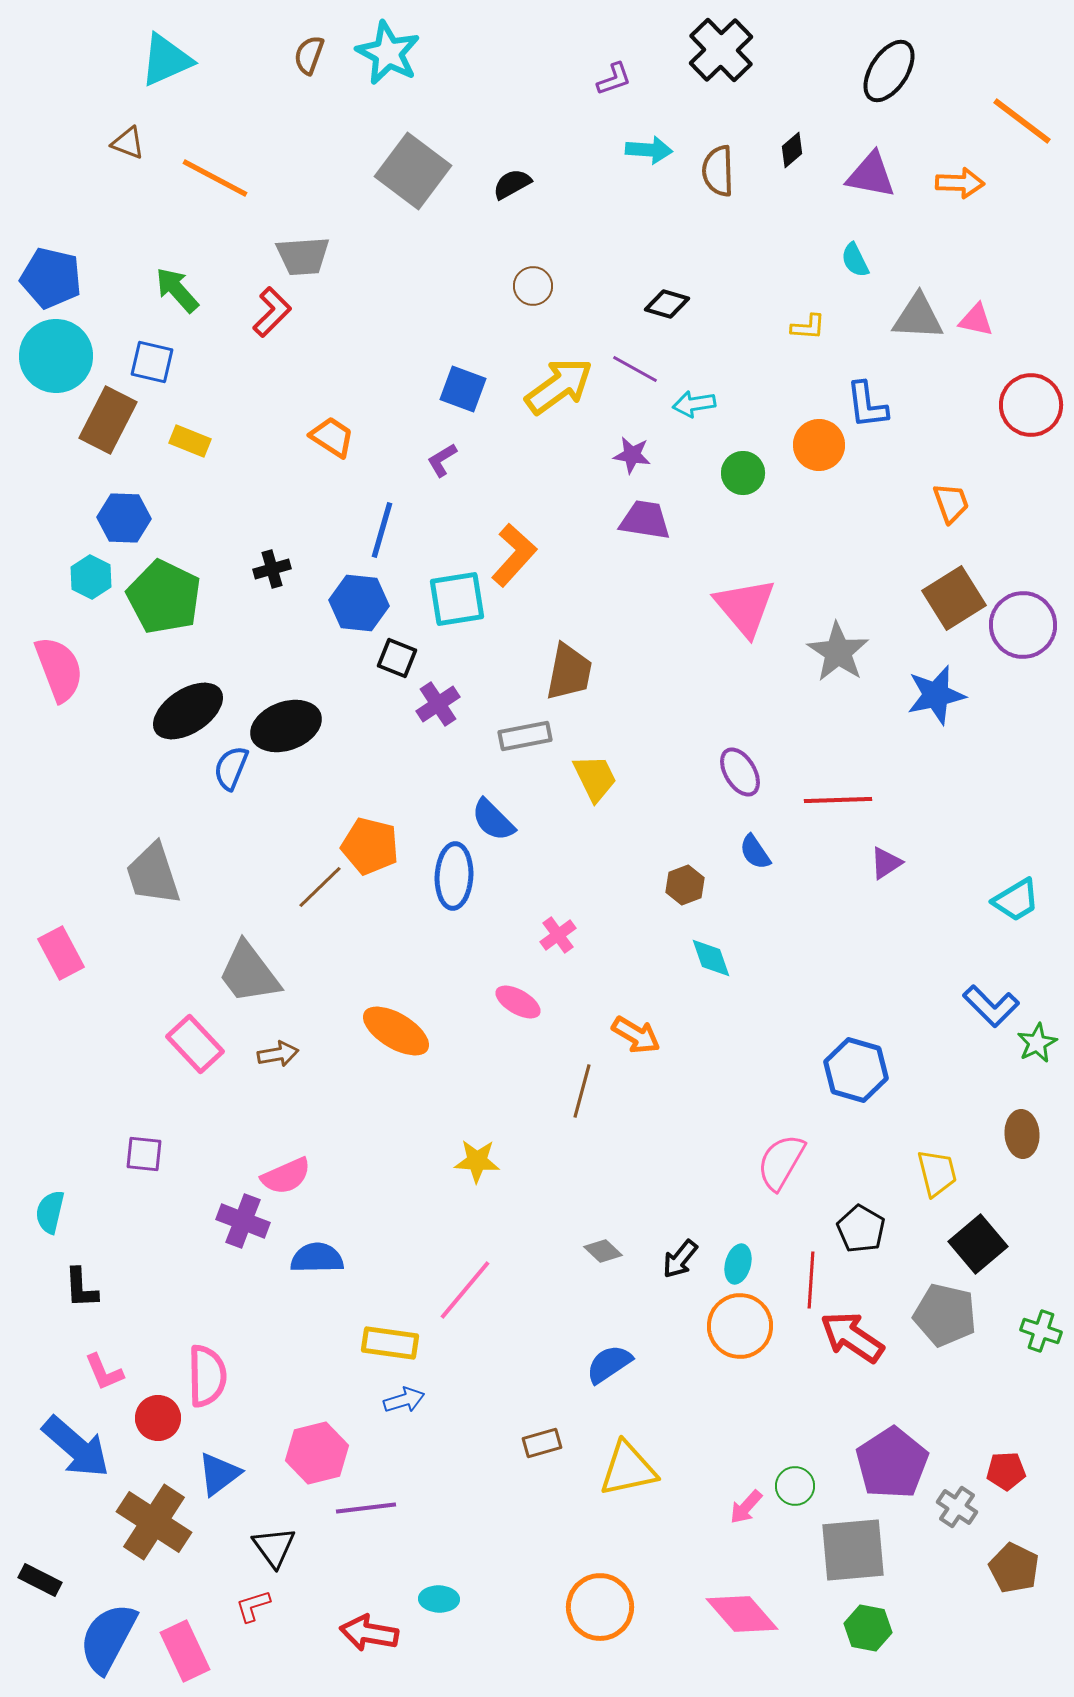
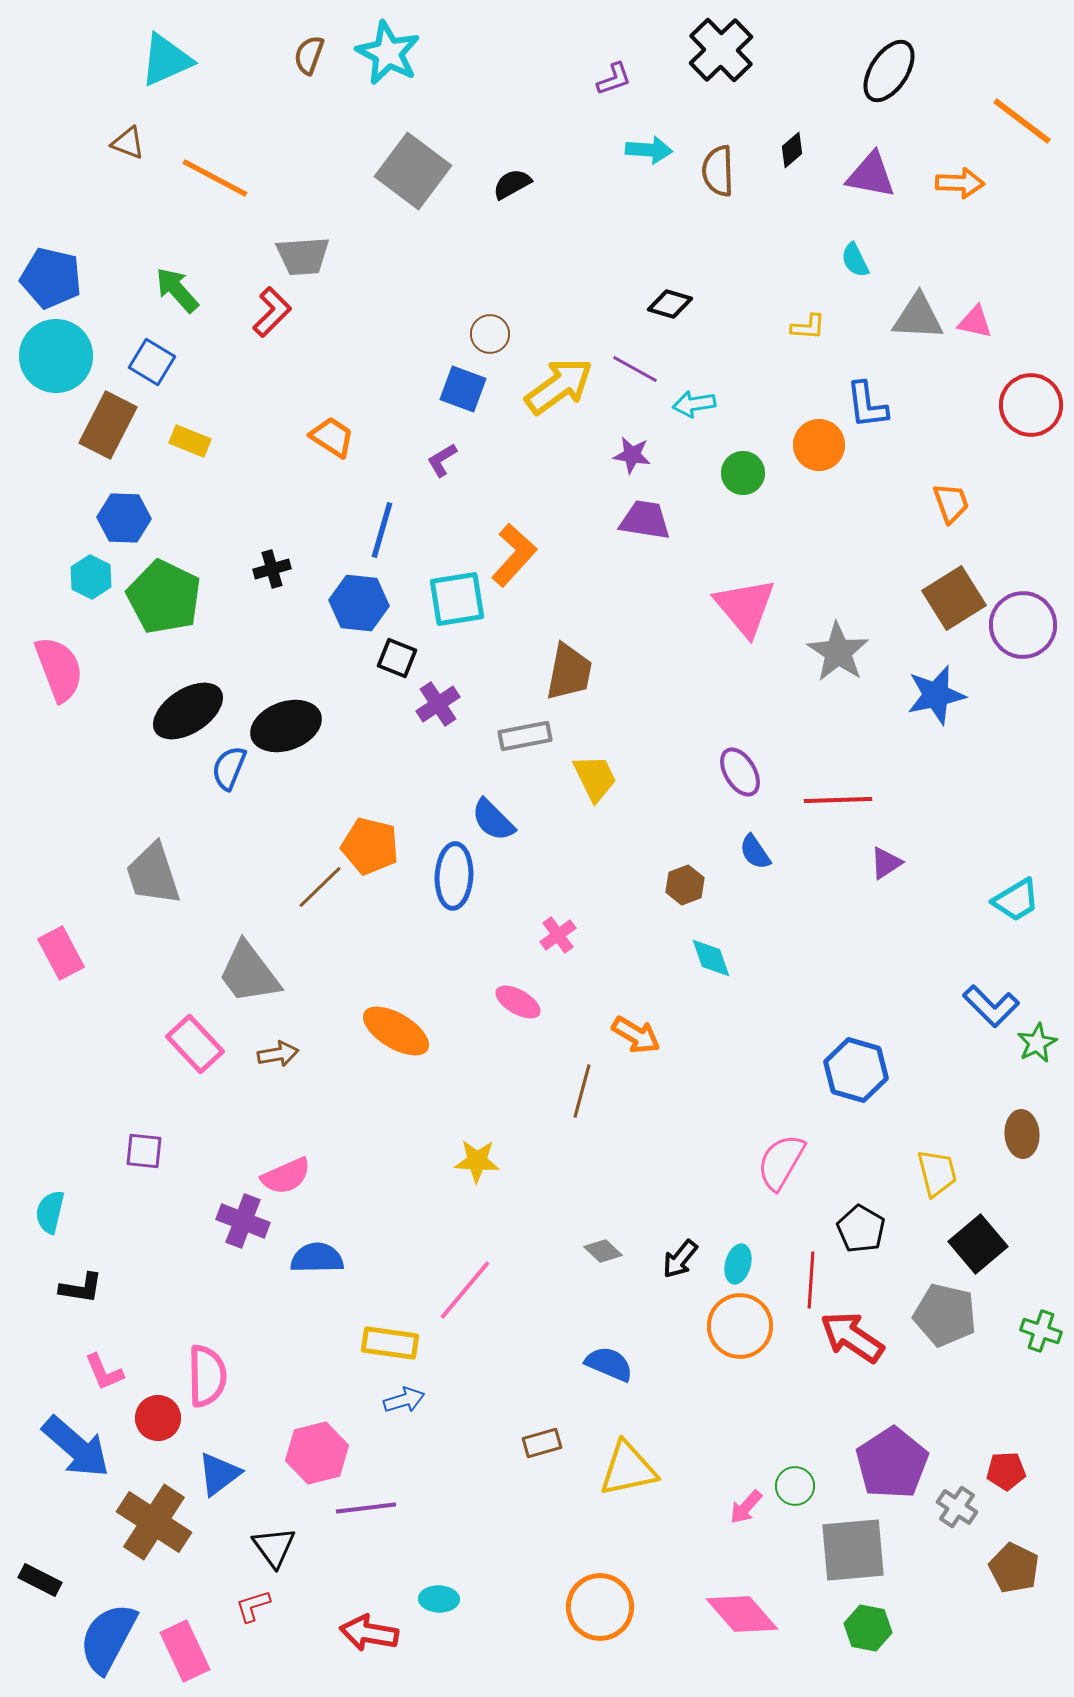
brown circle at (533, 286): moved 43 px left, 48 px down
black diamond at (667, 304): moved 3 px right
pink triangle at (976, 320): moved 1 px left, 2 px down
blue square at (152, 362): rotated 18 degrees clockwise
brown rectangle at (108, 420): moved 5 px down
blue semicircle at (231, 768): moved 2 px left
purple square at (144, 1154): moved 3 px up
black L-shape at (81, 1288): rotated 78 degrees counterclockwise
blue semicircle at (609, 1364): rotated 57 degrees clockwise
